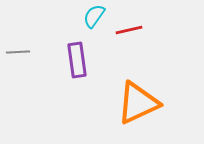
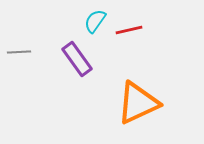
cyan semicircle: moved 1 px right, 5 px down
gray line: moved 1 px right
purple rectangle: moved 1 px up; rotated 28 degrees counterclockwise
